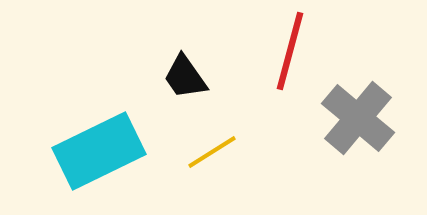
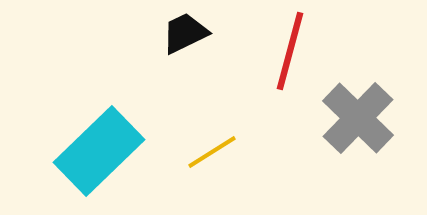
black trapezoid: moved 44 px up; rotated 99 degrees clockwise
gray cross: rotated 4 degrees clockwise
cyan rectangle: rotated 18 degrees counterclockwise
